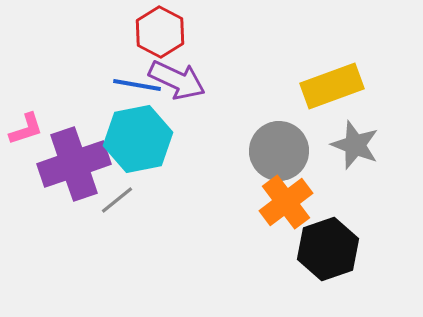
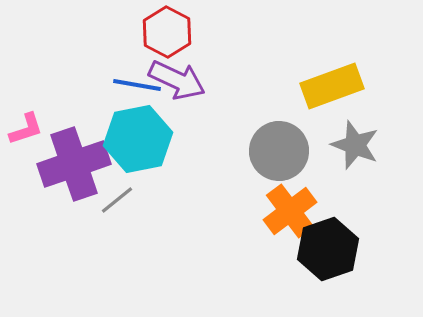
red hexagon: moved 7 px right
orange cross: moved 4 px right, 9 px down
